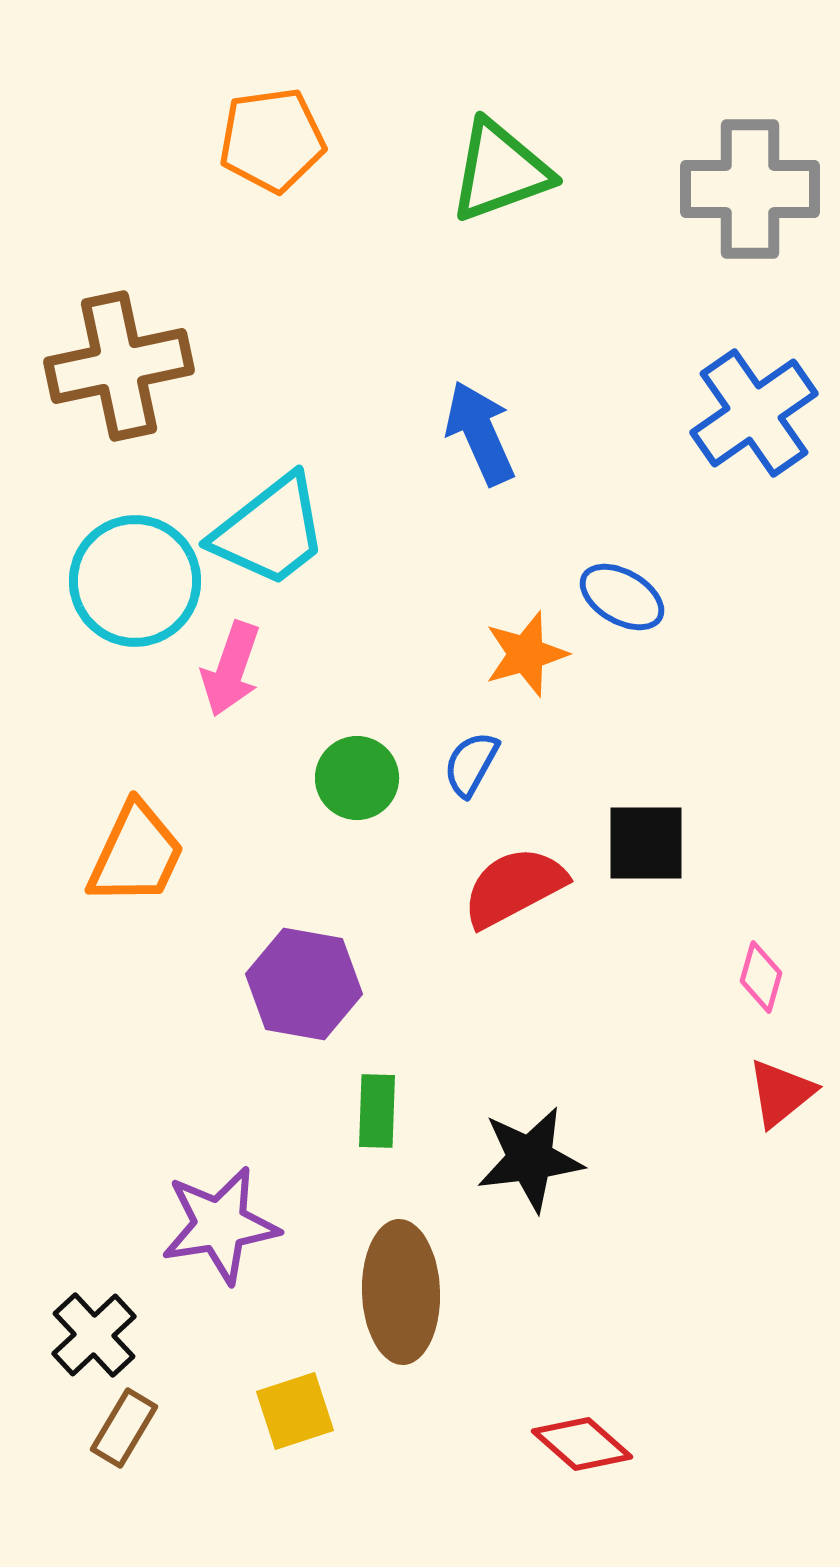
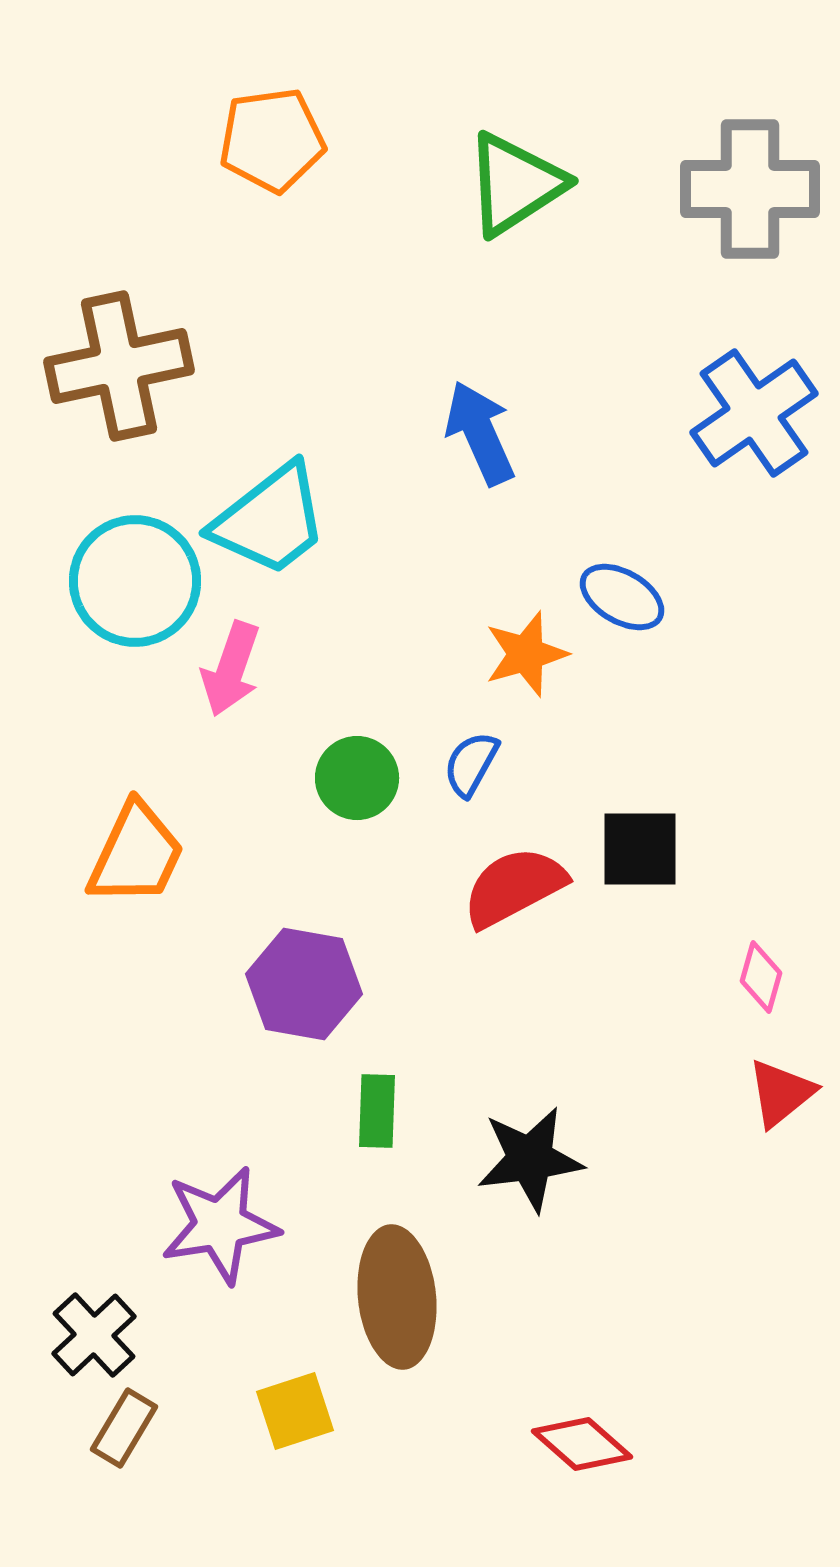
green triangle: moved 15 px right, 13 px down; rotated 13 degrees counterclockwise
cyan trapezoid: moved 11 px up
black square: moved 6 px left, 6 px down
brown ellipse: moved 4 px left, 5 px down; rotated 4 degrees counterclockwise
